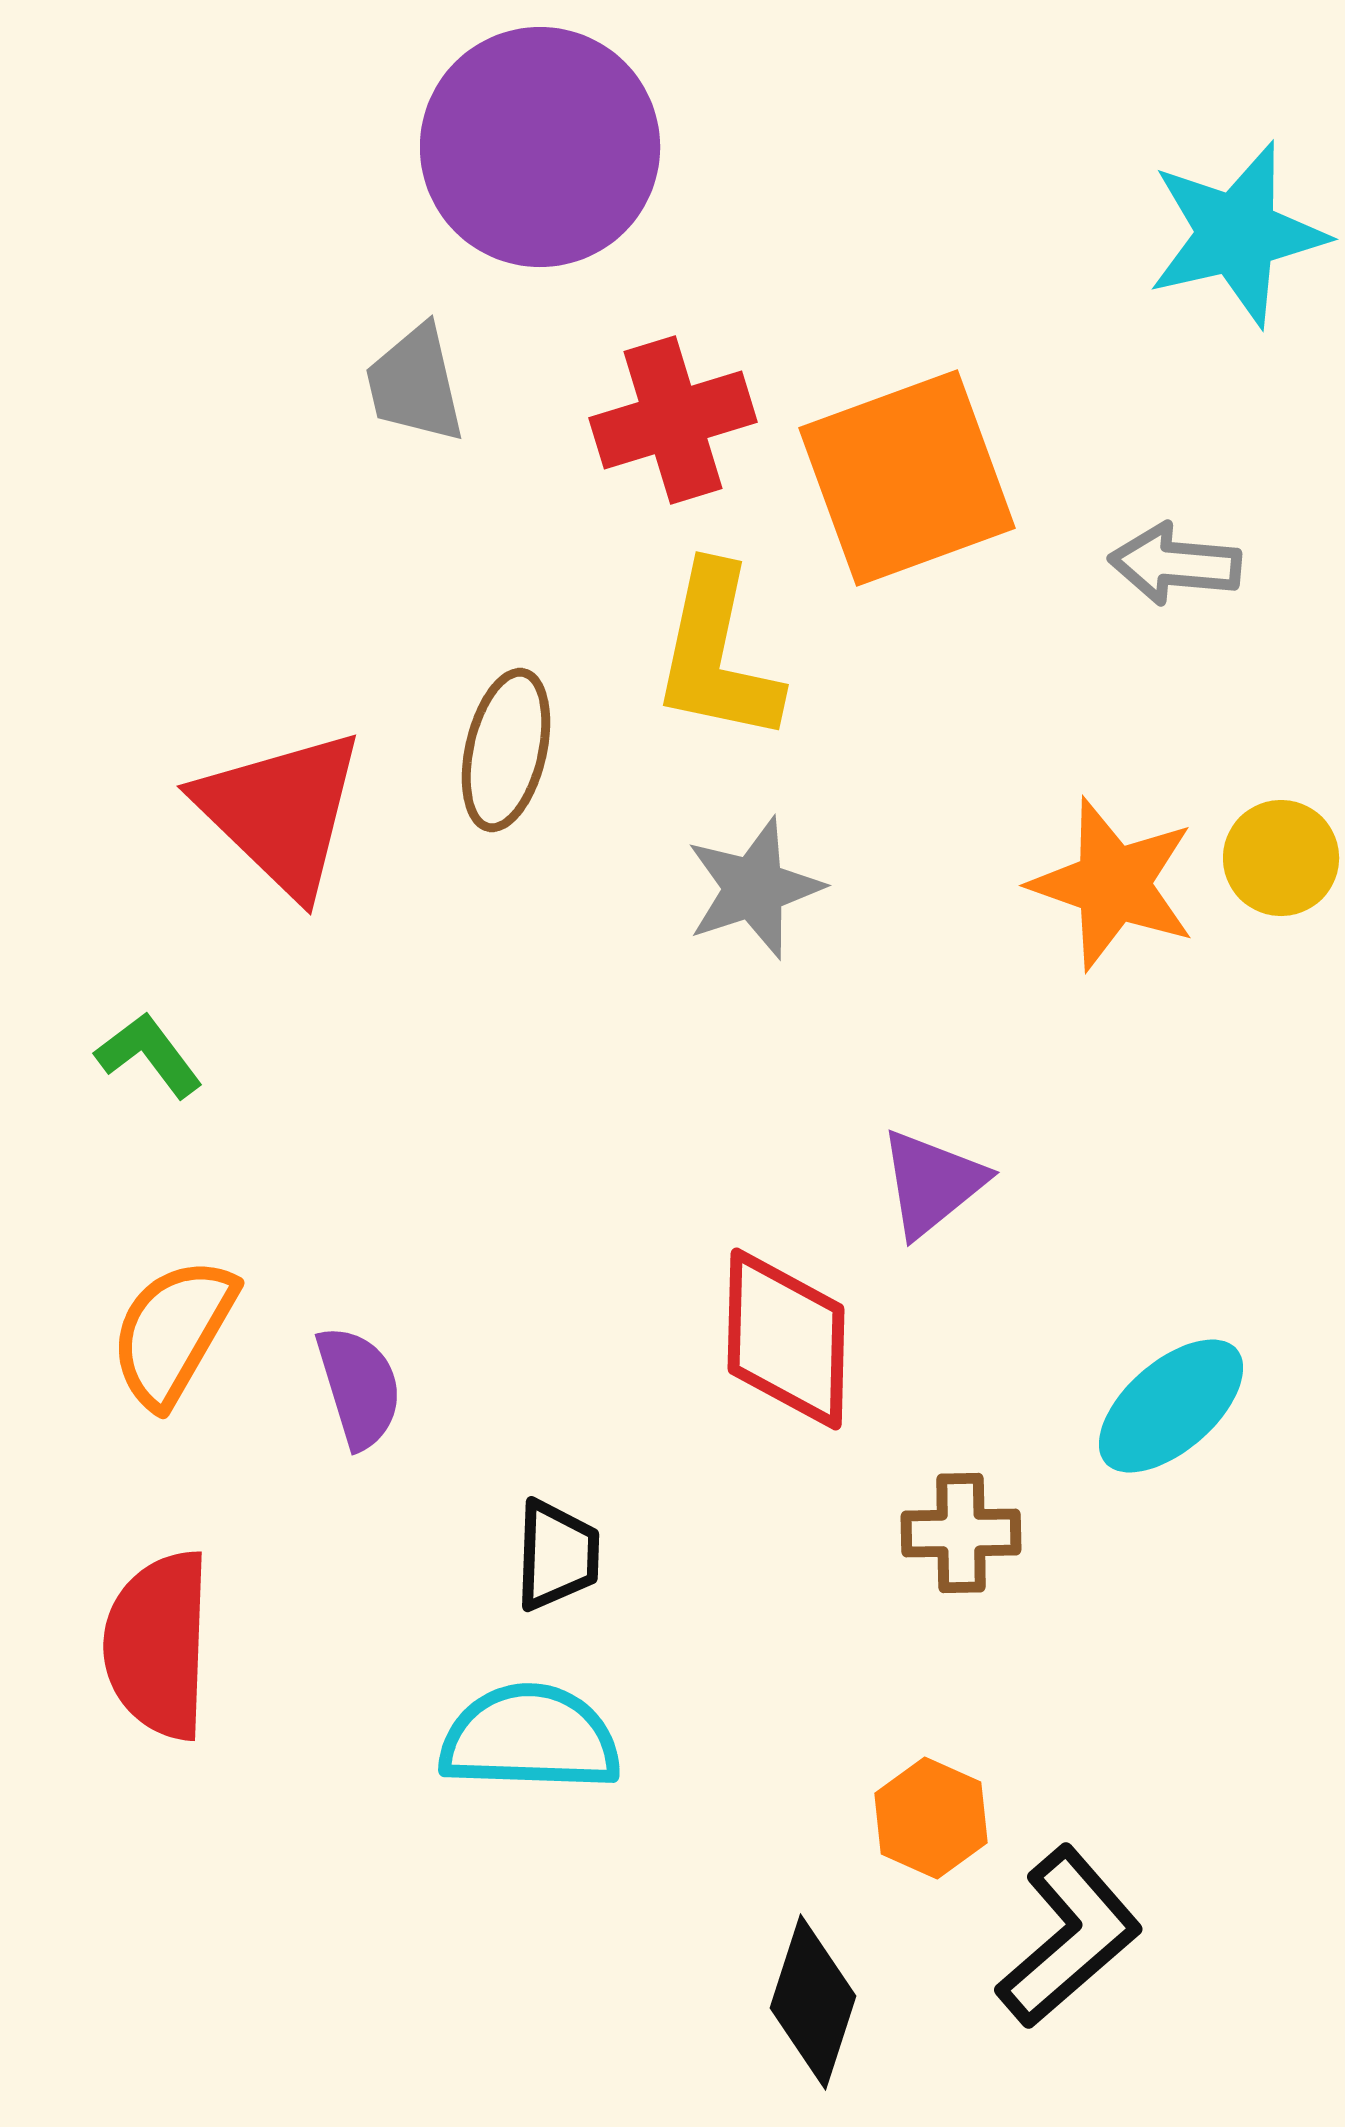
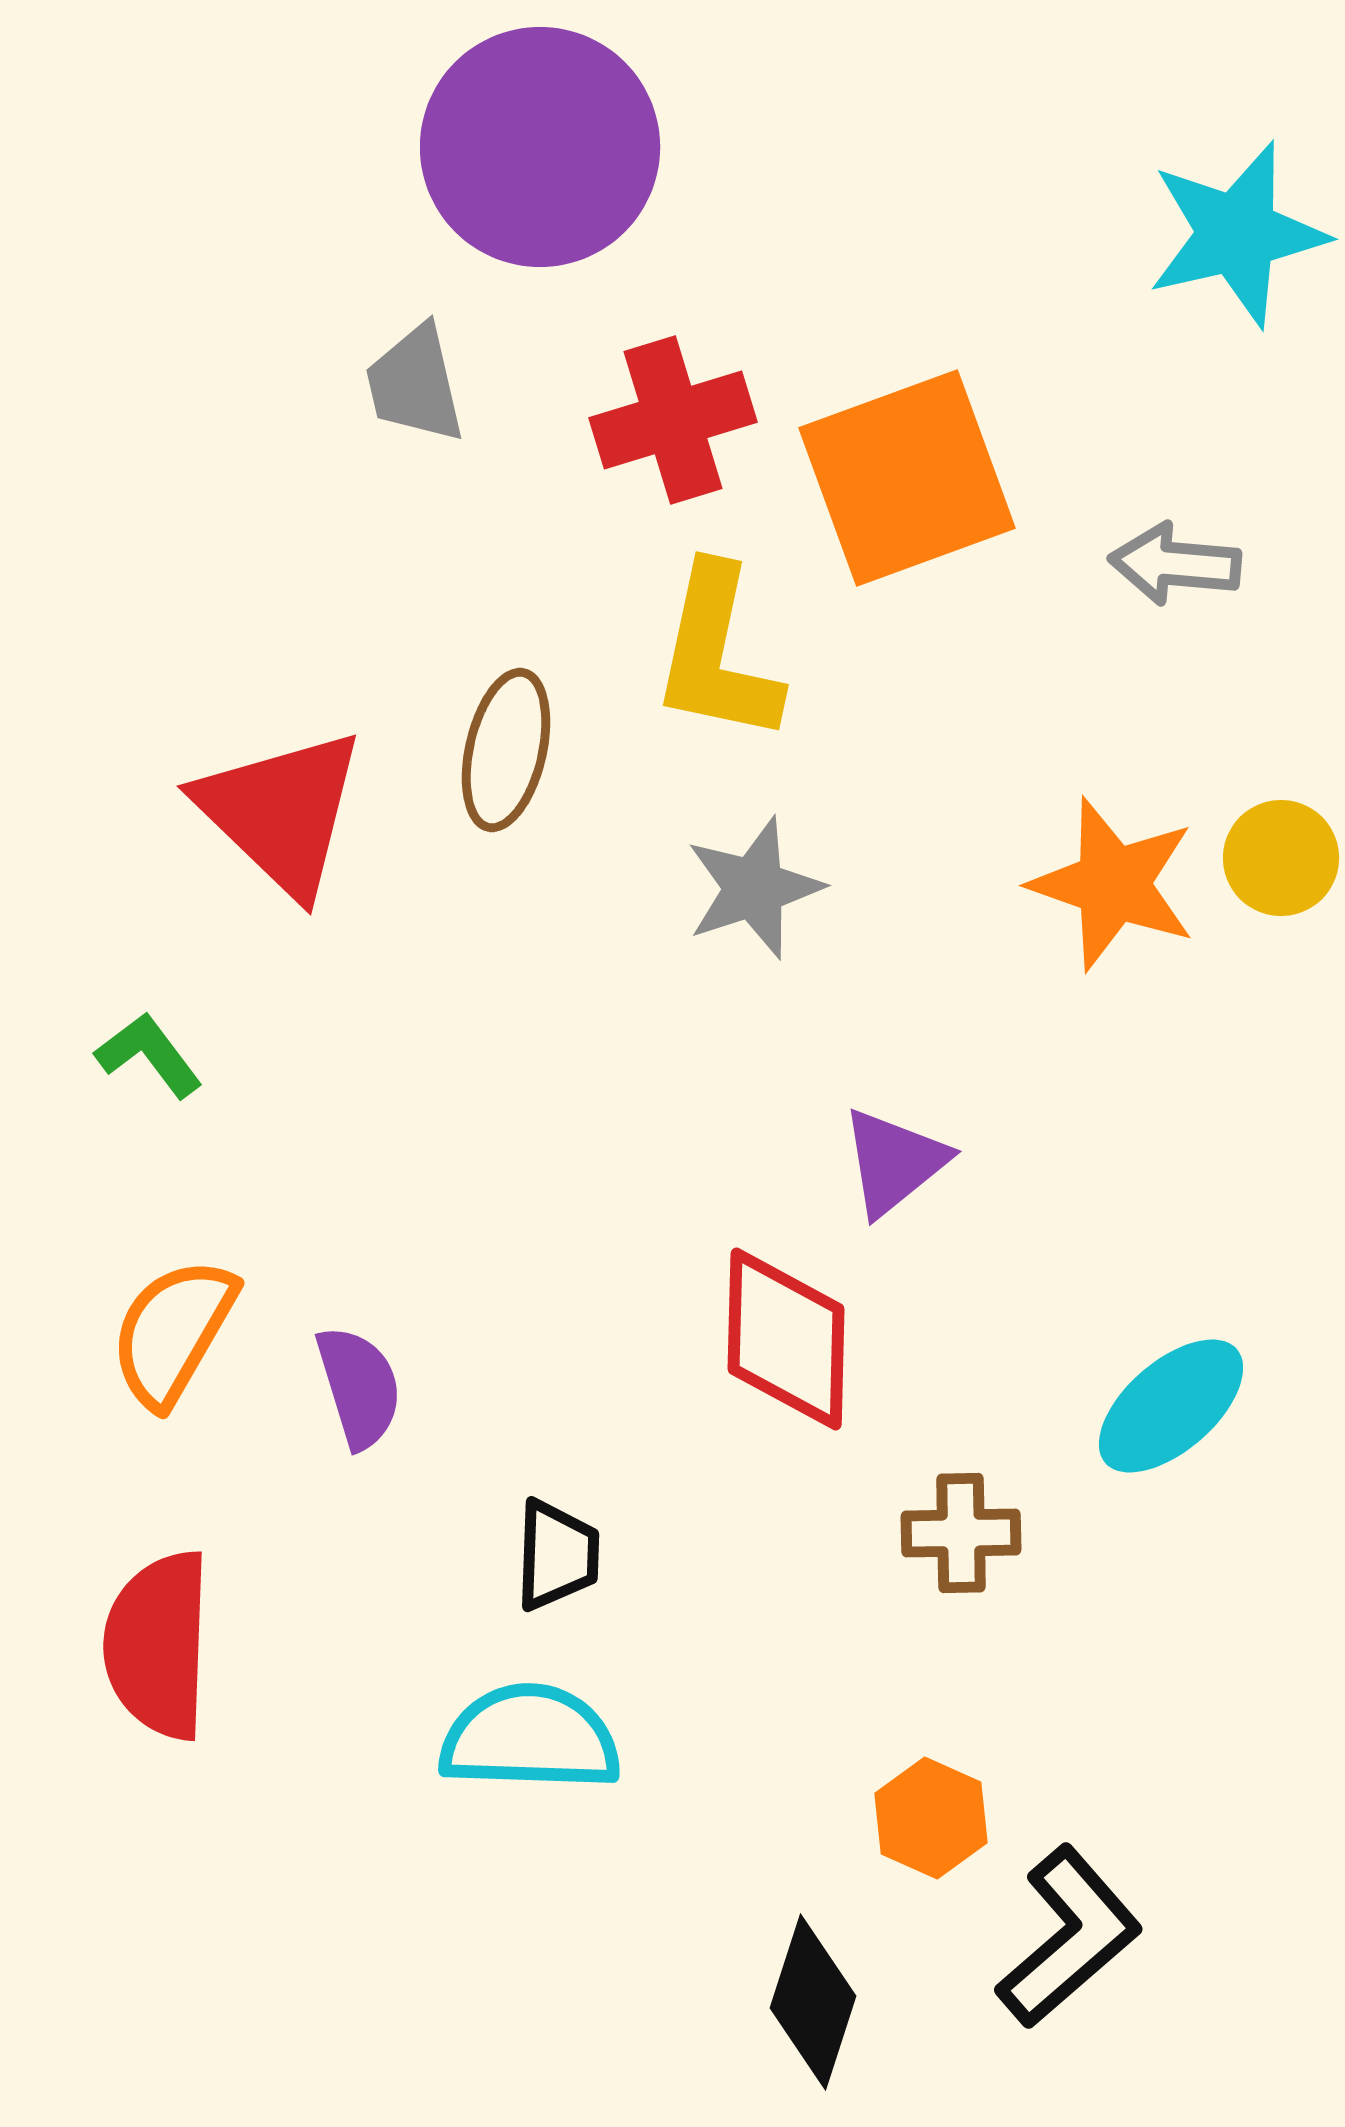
purple triangle: moved 38 px left, 21 px up
